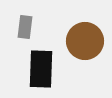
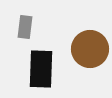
brown circle: moved 5 px right, 8 px down
